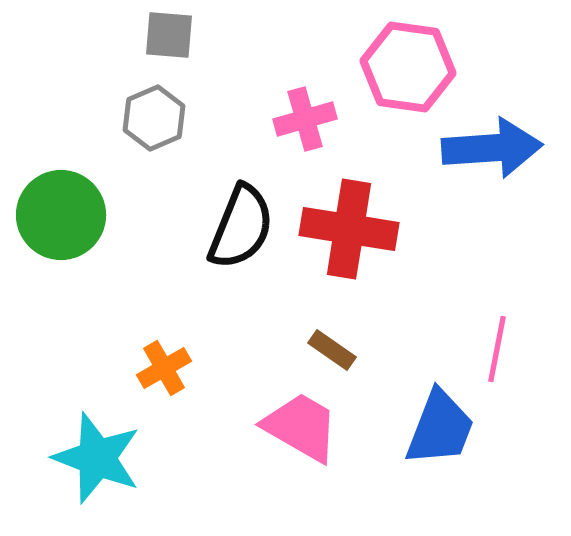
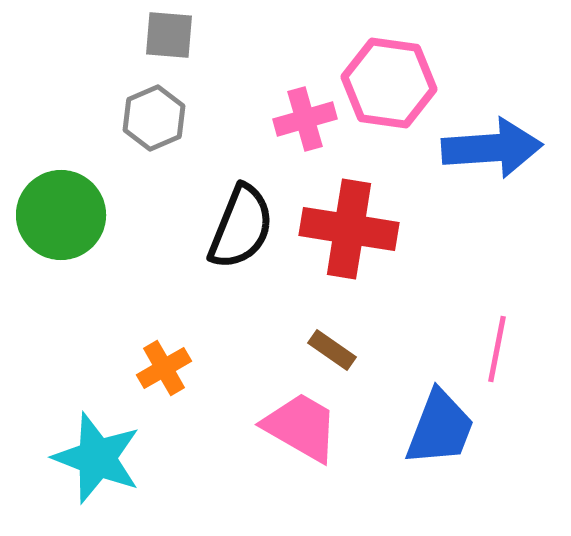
pink hexagon: moved 19 px left, 16 px down
